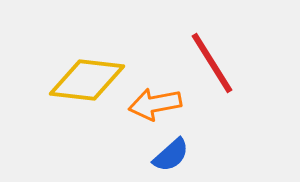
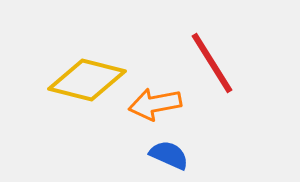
yellow diamond: rotated 8 degrees clockwise
blue semicircle: moved 2 px left; rotated 114 degrees counterclockwise
